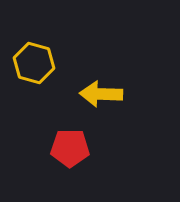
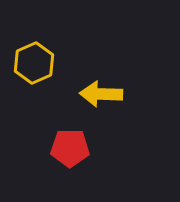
yellow hexagon: rotated 21 degrees clockwise
